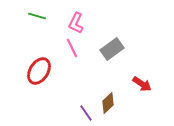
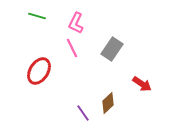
gray rectangle: rotated 20 degrees counterclockwise
purple line: moved 3 px left
